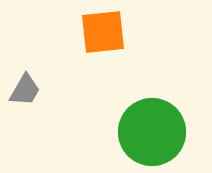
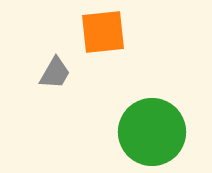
gray trapezoid: moved 30 px right, 17 px up
